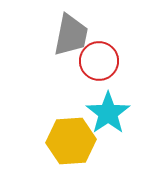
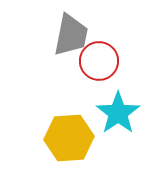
cyan star: moved 10 px right
yellow hexagon: moved 2 px left, 3 px up
